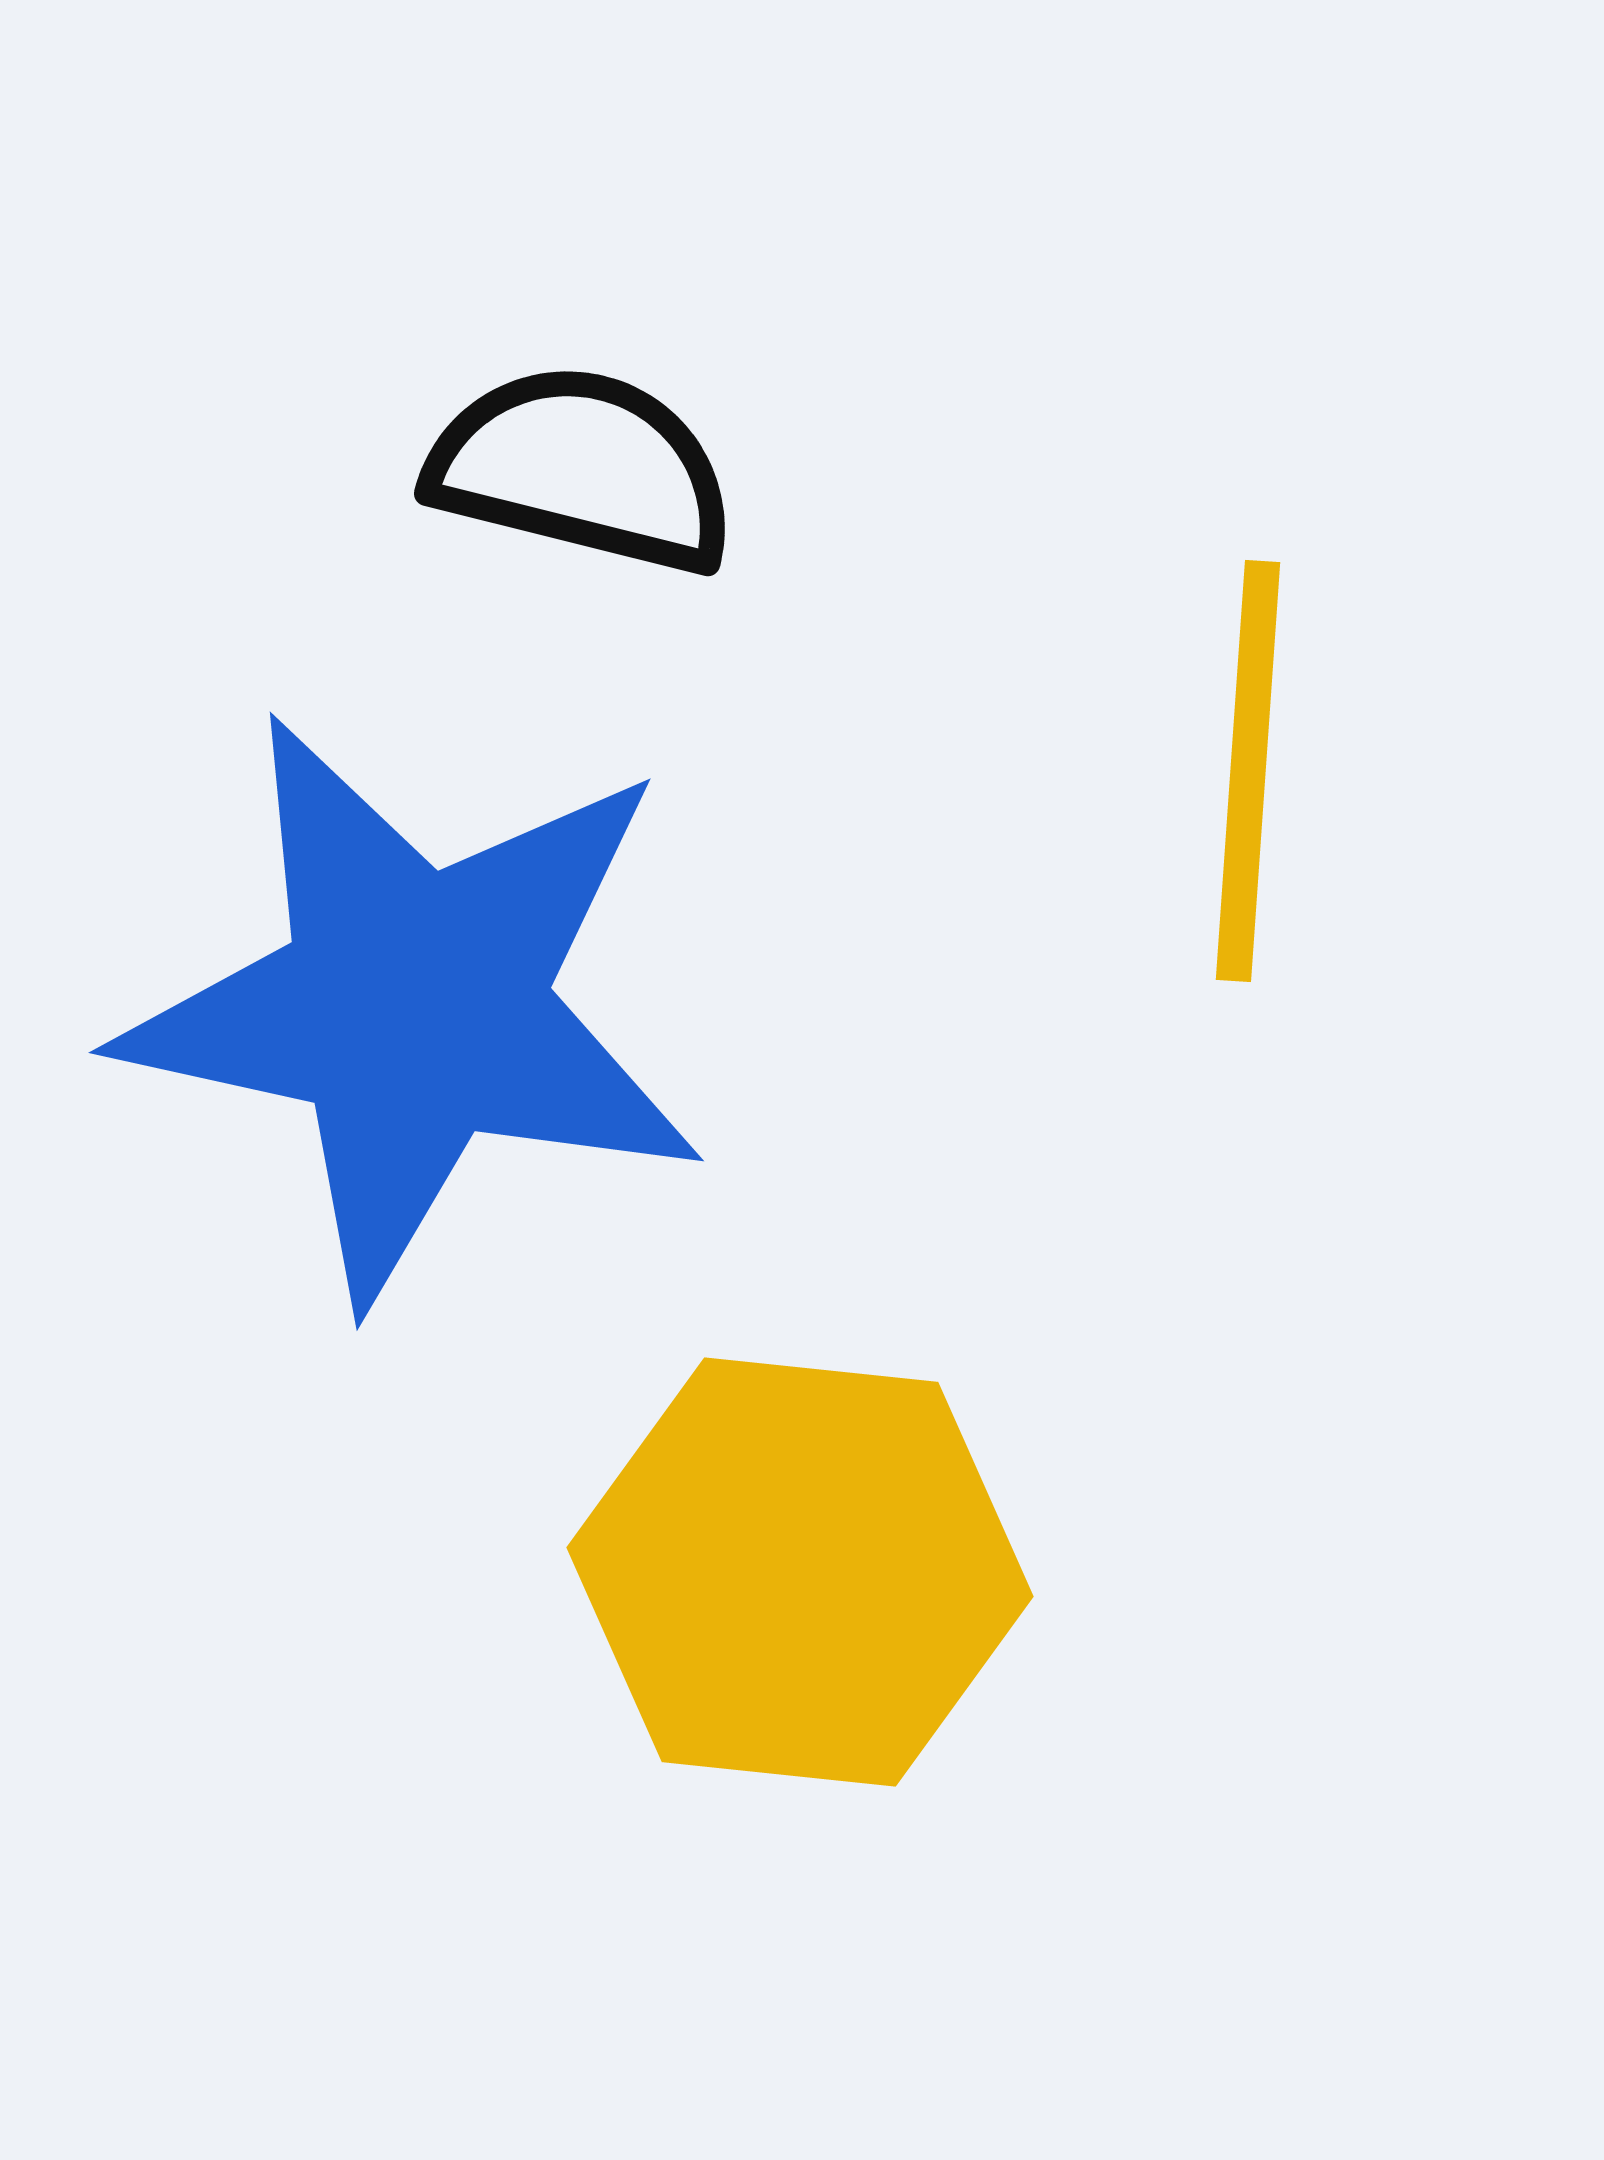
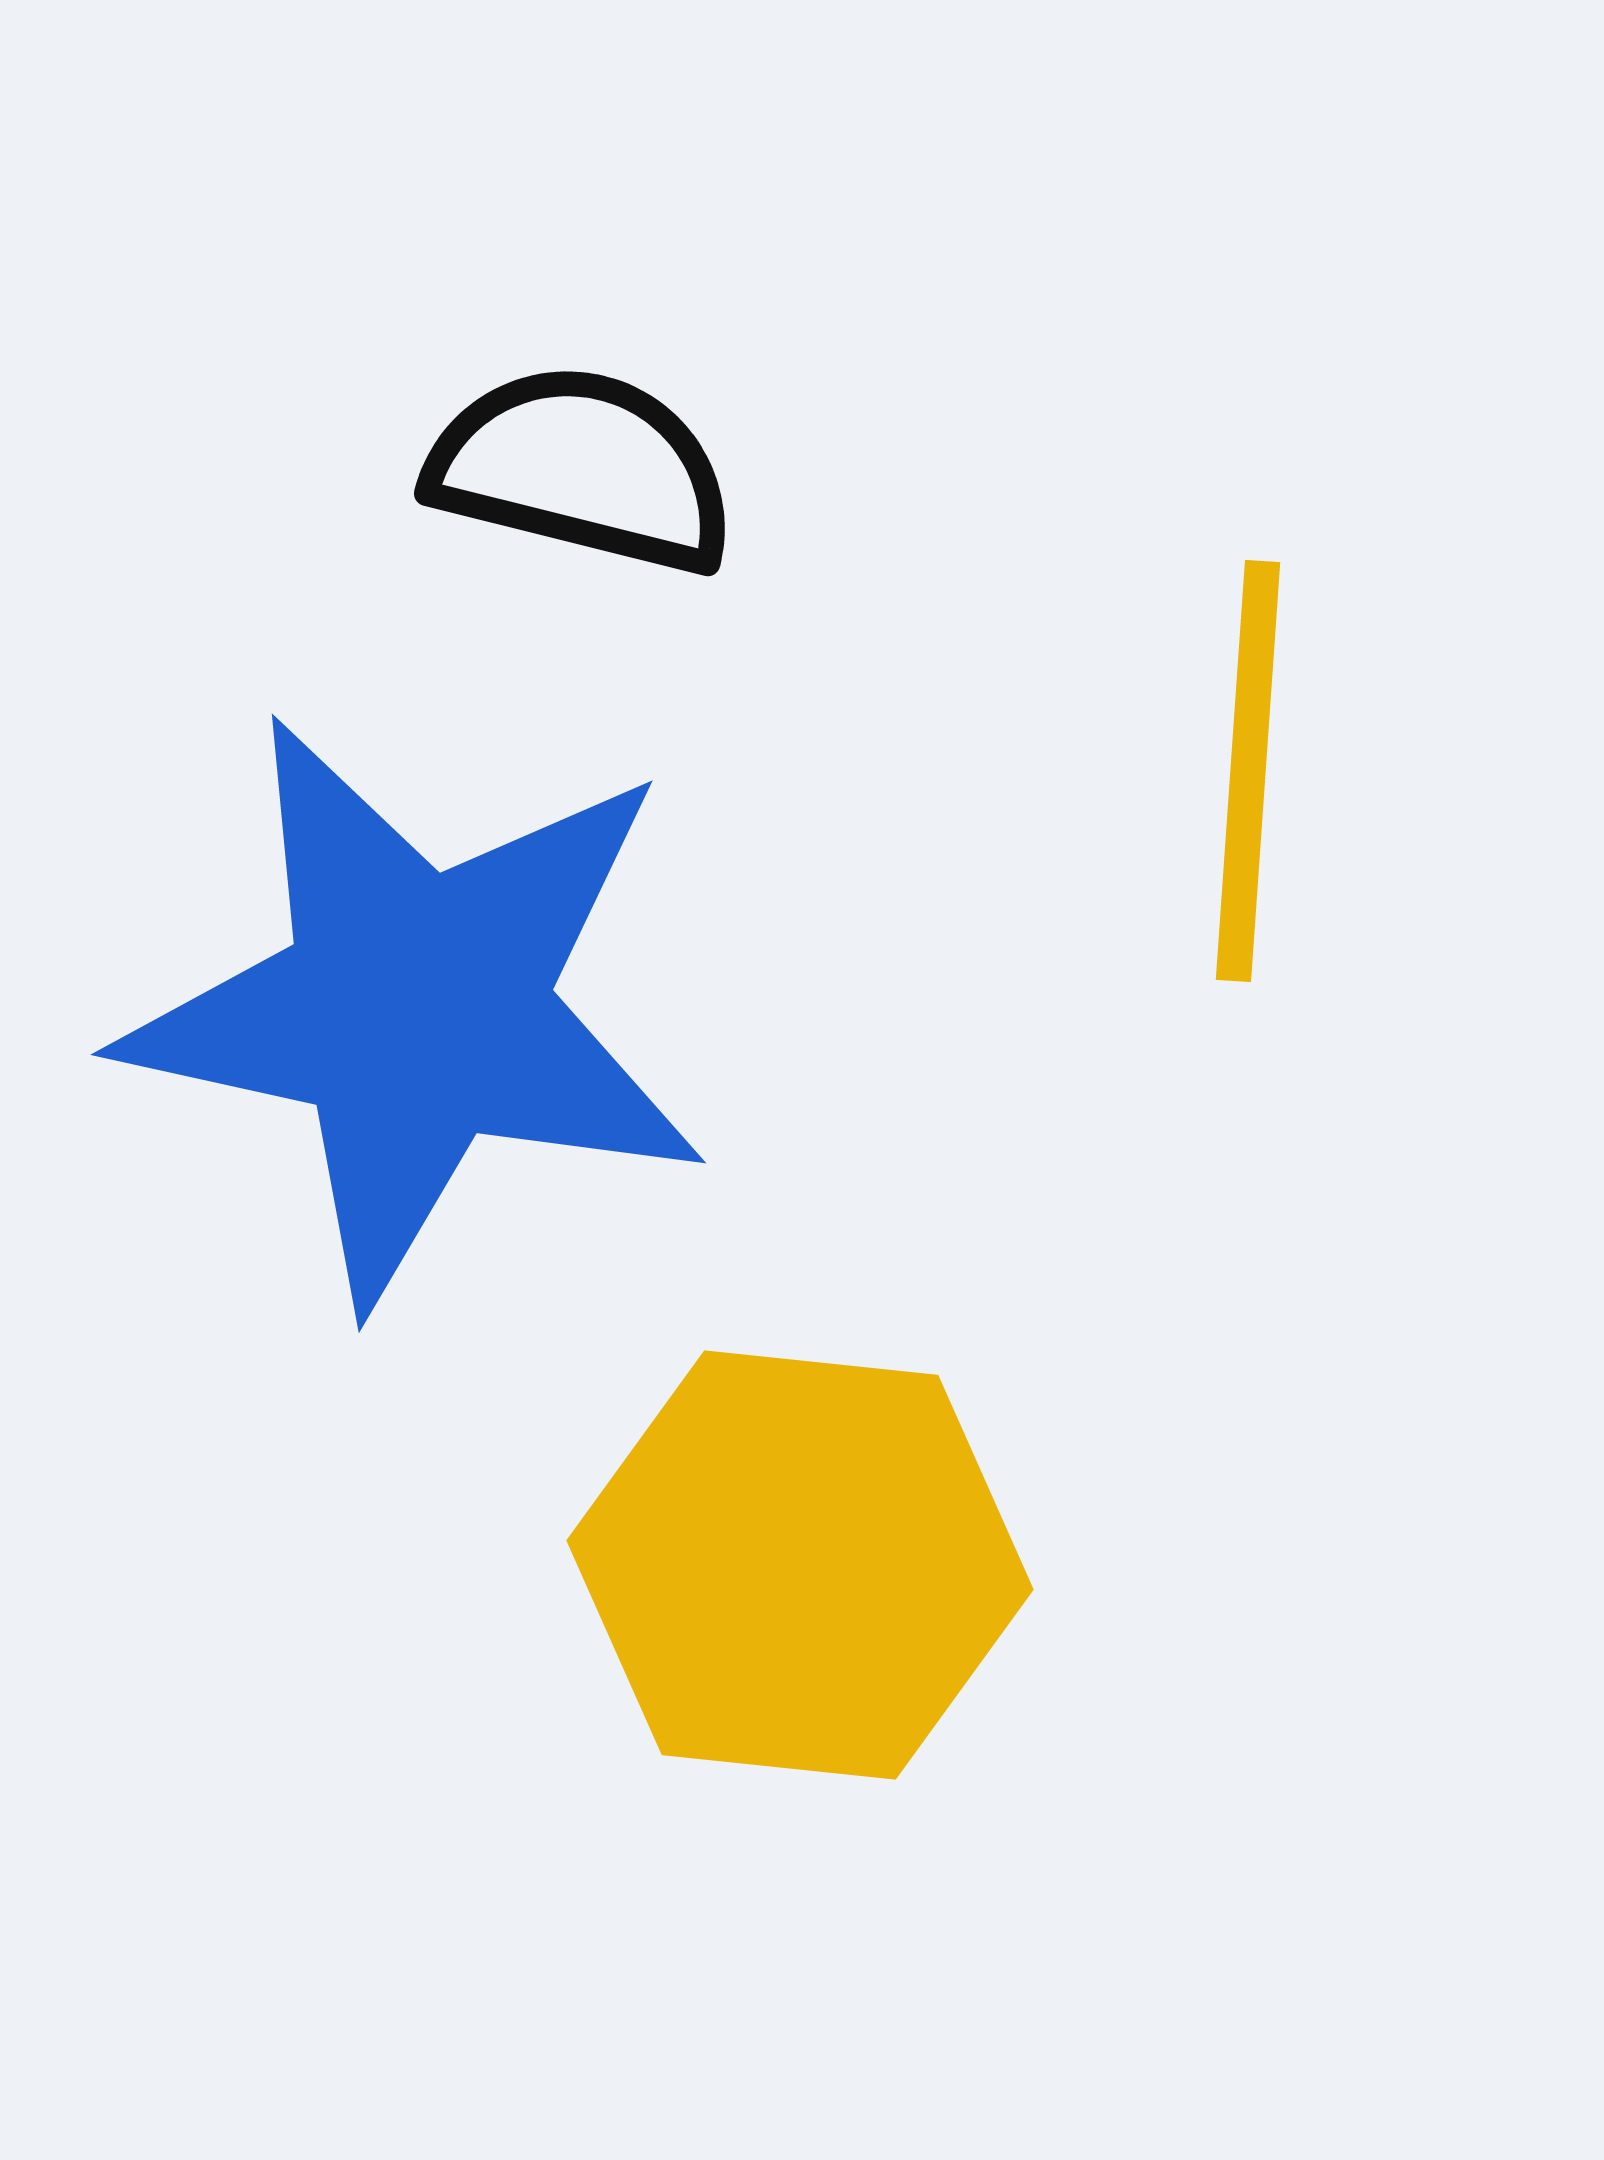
blue star: moved 2 px right, 2 px down
yellow hexagon: moved 7 px up
